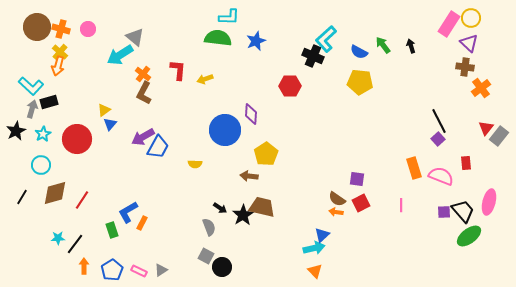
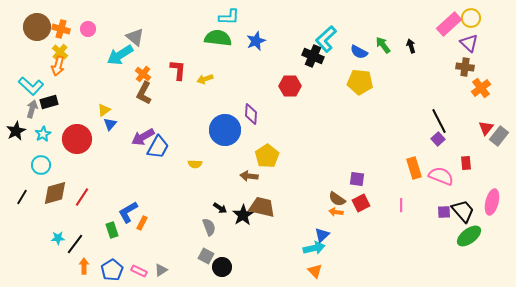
pink rectangle at (449, 24): rotated 15 degrees clockwise
yellow pentagon at (266, 154): moved 1 px right, 2 px down
red line at (82, 200): moved 3 px up
pink ellipse at (489, 202): moved 3 px right
